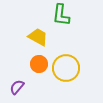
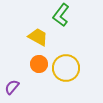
green L-shape: rotated 30 degrees clockwise
purple semicircle: moved 5 px left
